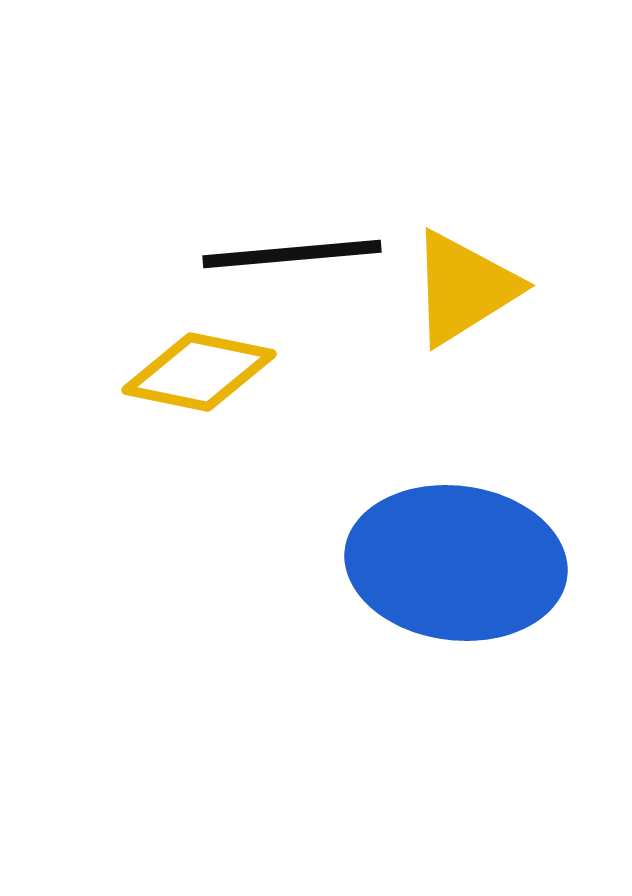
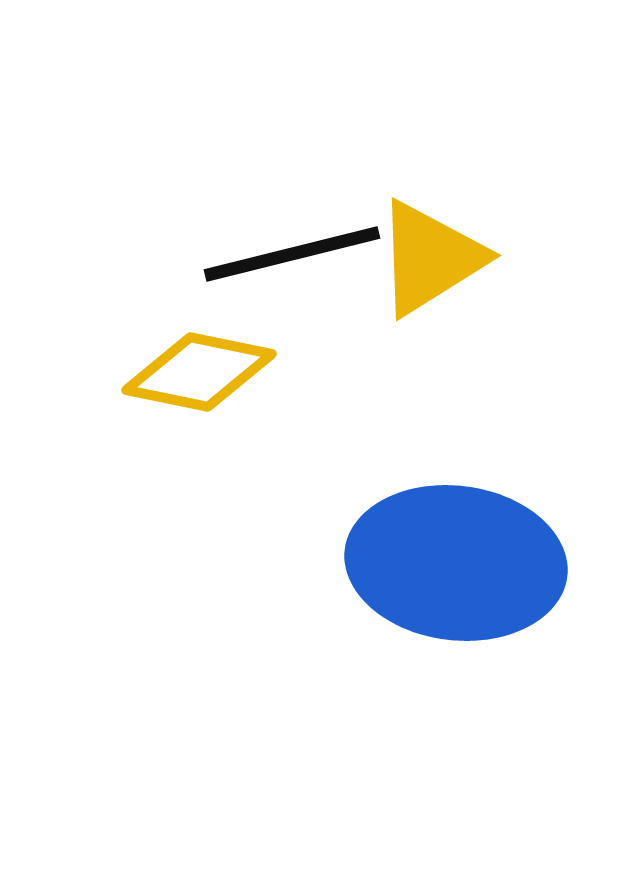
black line: rotated 9 degrees counterclockwise
yellow triangle: moved 34 px left, 30 px up
